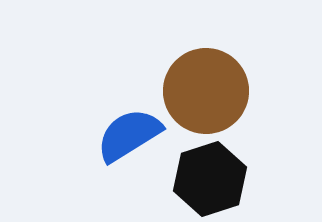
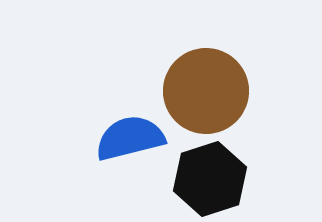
blue semicircle: moved 1 px right, 3 px down; rotated 18 degrees clockwise
